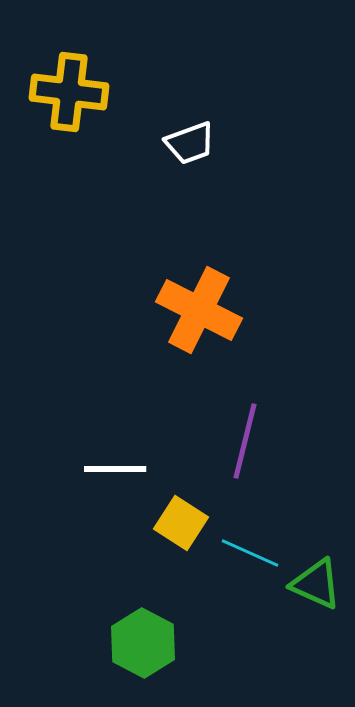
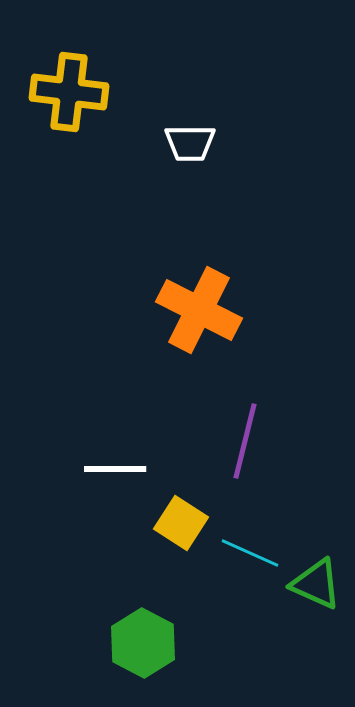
white trapezoid: rotated 20 degrees clockwise
